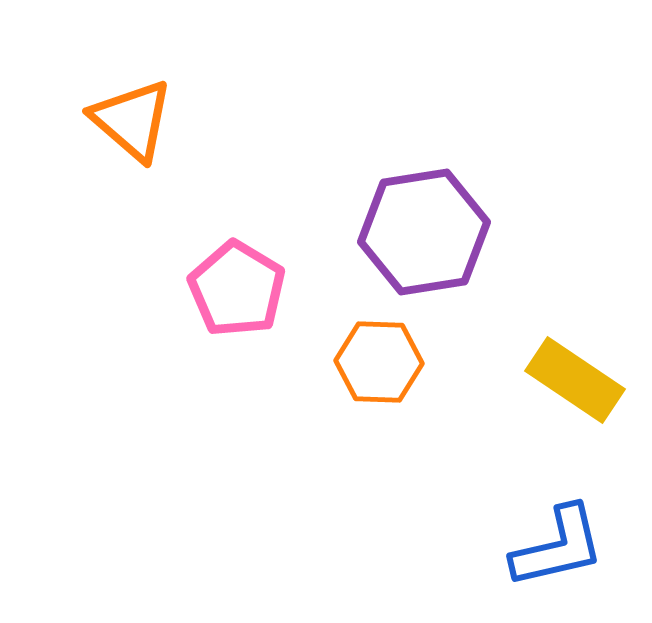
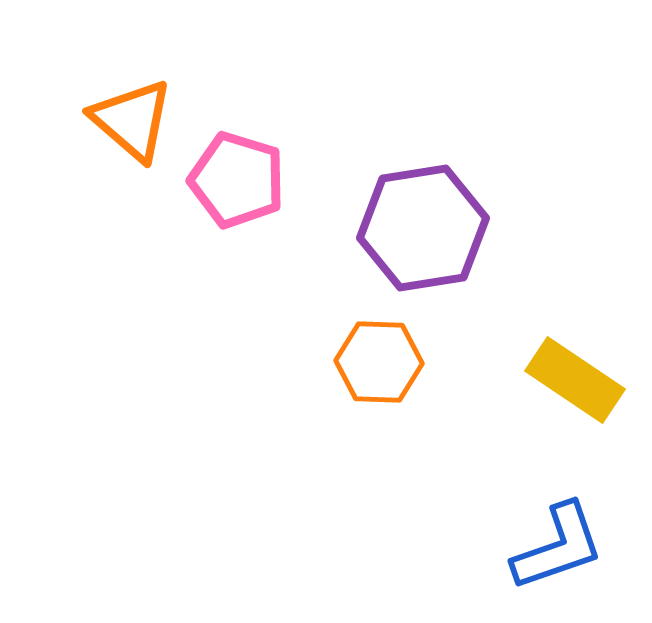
purple hexagon: moved 1 px left, 4 px up
pink pentagon: moved 109 px up; rotated 14 degrees counterclockwise
blue L-shape: rotated 6 degrees counterclockwise
